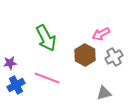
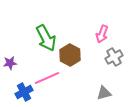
pink arrow: moved 1 px right; rotated 42 degrees counterclockwise
brown hexagon: moved 15 px left
pink line: rotated 45 degrees counterclockwise
blue cross: moved 8 px right, 7 px down
